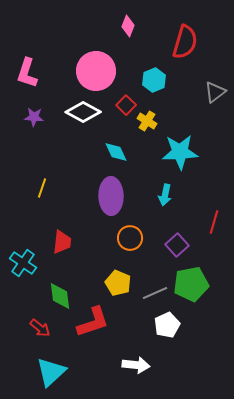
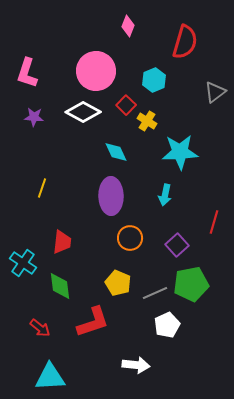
green diamond: moved 10 px up
cyan triangle: moved 1 px left, 5 px down; rotated 40 degrees clockwise
